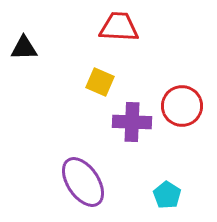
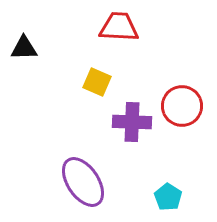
yellow square: moved 3 px left
cyan pentagon: moved 1 px right, 2 px down
